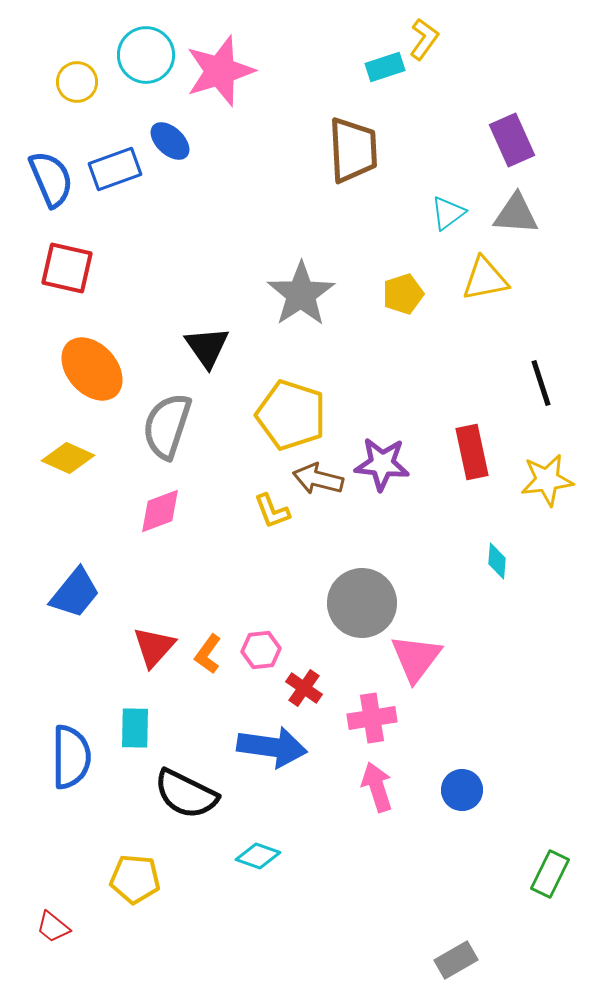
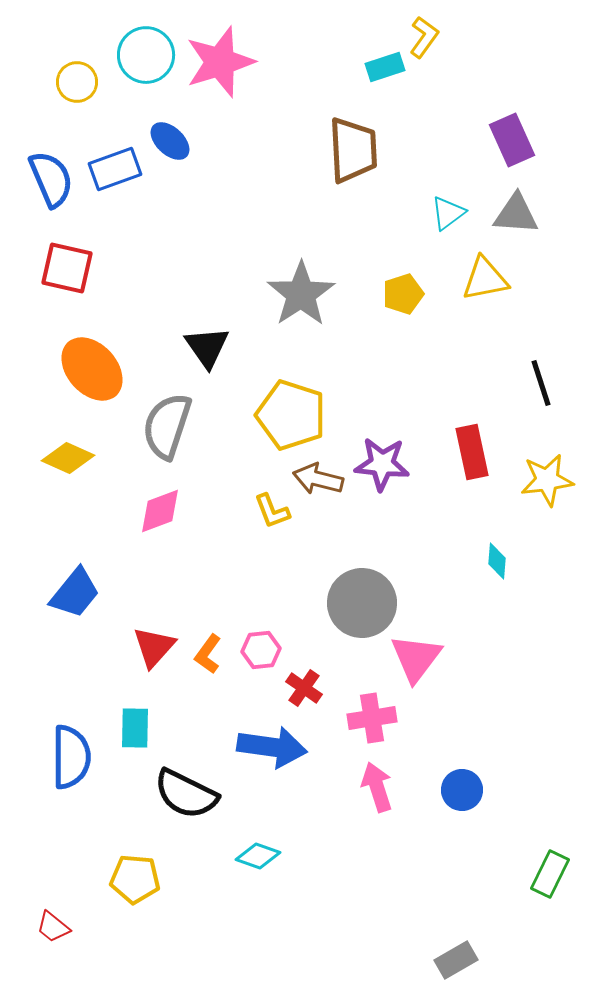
yellow L-shape at (424, 39): moved 2 px up
pink star at (220, 71): moved 9 px up
